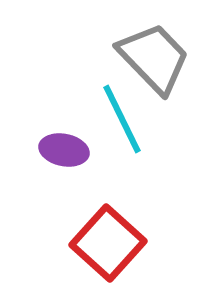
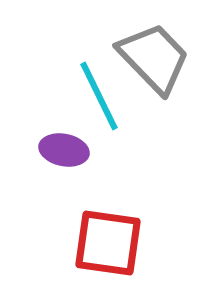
cyan line: moved 23 px left, 23 px up
red square: rotated 34 degrees counterclockwise
